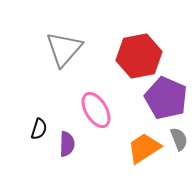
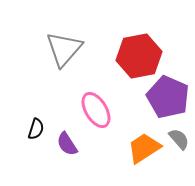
purple pentagon: moved 2 px right, 1 px up
black semicircle: moved 3 px left
gray semicircle: rotated 20 degrees counterclockwise
purple semicircle: rotated 145 degrees clockwise
